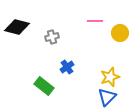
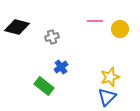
yellow circle: moved 4 px up
blue cross: moved 6 px left
